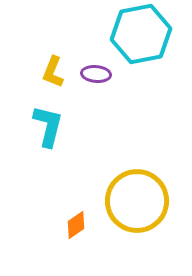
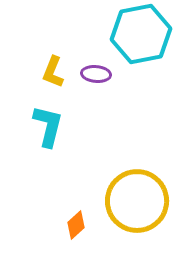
orange diamond: rotated 8 degrees counterclockwise
